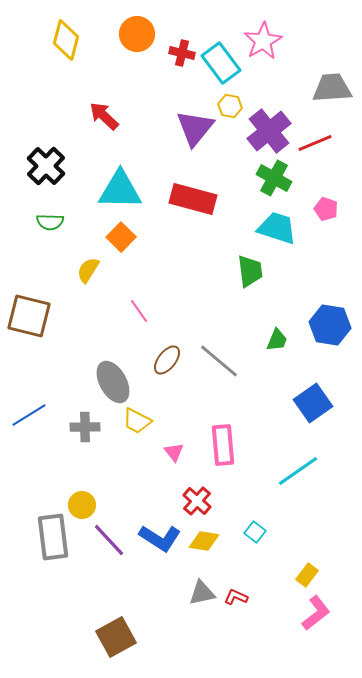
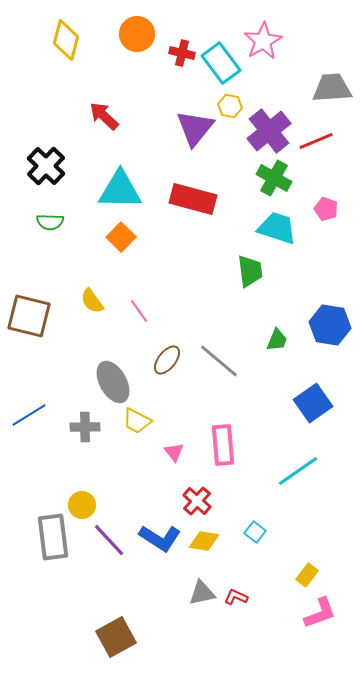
red line at (315, 143): moved 1 px right, 2 px up
yellow semicircle at (88, 270): moved 4 px right, 31 px down; rotated 68 degrees counterclockwise
pink L-shape at (316, 613): moved 4 px right; rotated 18 degrees clockwise
